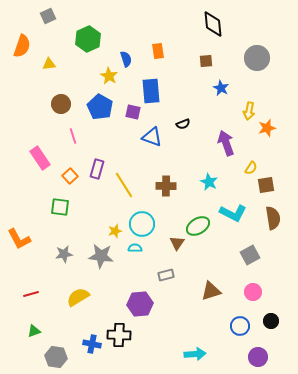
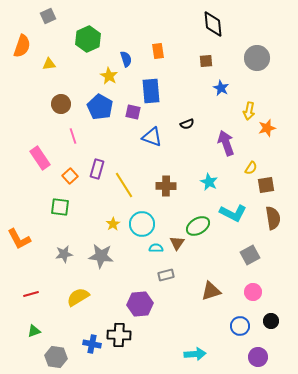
black semicircle at (183, 124): moved 4 px right
yellow star at (115, 231): moved 2 px left, 7 px up; rotated 16 degrees counterclockwise
cyan semicircle at (135, 248): moved 21 px right
